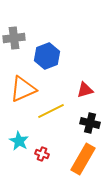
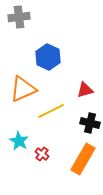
gray cross: moved 5 px right, 21 px up
blue hexagon: moved 1 px right, 1 px down; rotated 15 degrees counterclockwise
red cross: rotated 16 degrees clockwise
